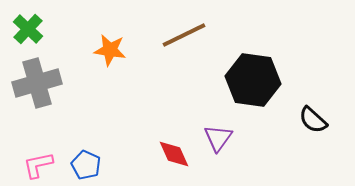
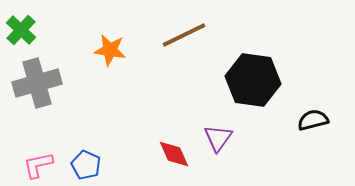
green cross: moved 7 px left, 1 px down
black semicircle: rotated 124 degrees clockwise
